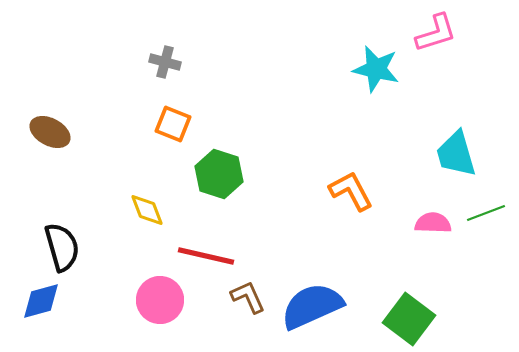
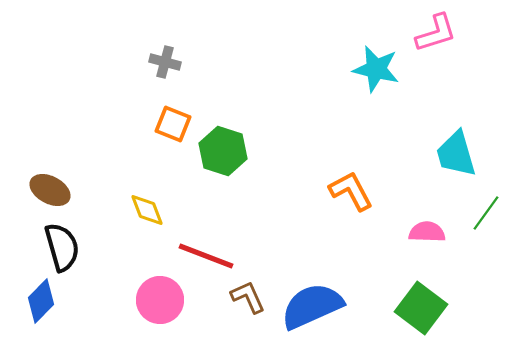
brown ellipse: moved 58 px down
green hexagon: moved 4 px right, 23 px up
green line: rotated 33 degrees counterclockwise
pink semicircle: moved 6 px left, 9 px down
red line: rotated 8 degrees clockwise
blue diamond: rotated 30 degrees counterclockwise
green square: moved 12 px right, 11 px up
